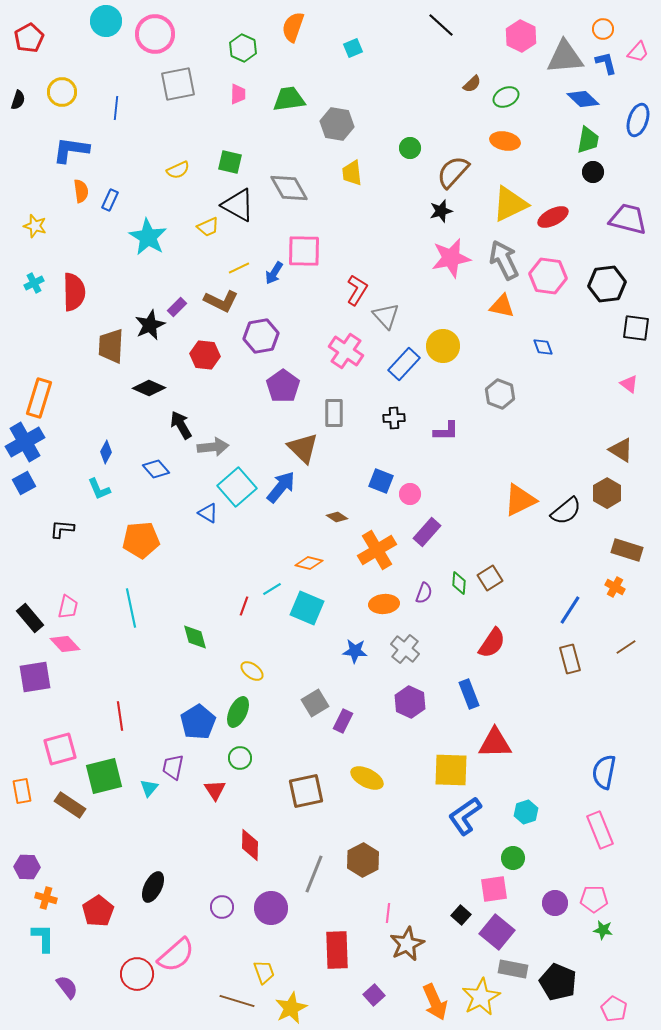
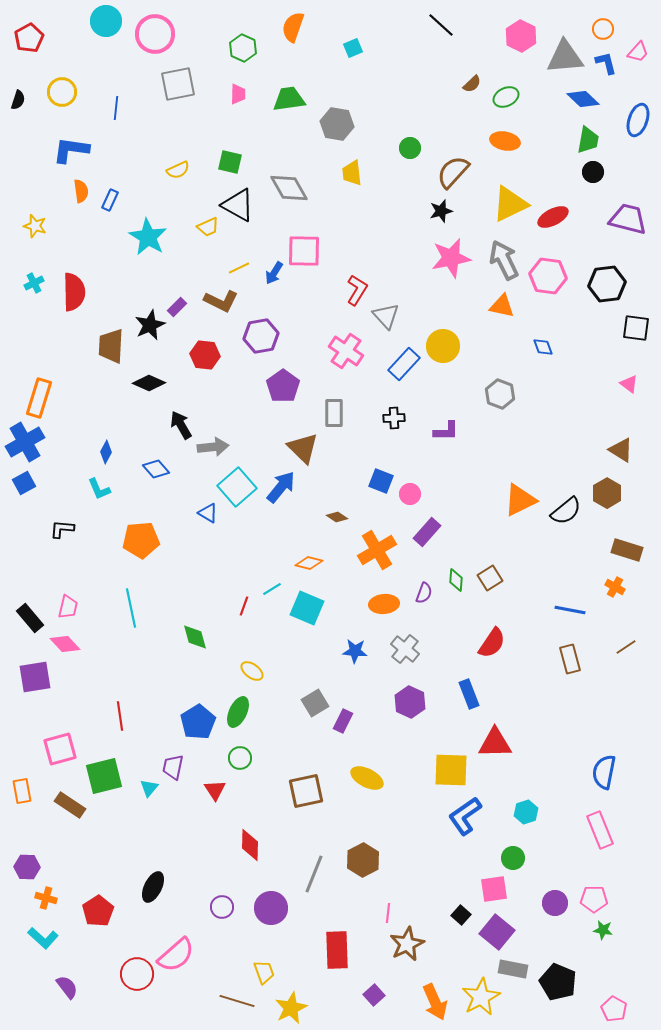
black diamond at (149, 388): moved 5 px up
green diamond at (459, 583): moved 3 px left, 3 px up
blue line at (570, 610): rotated 68 degrees clockwise
cyan L-shape at (43, 938): rotated 132 degrees clockwise
